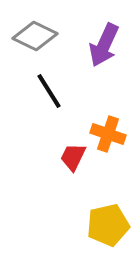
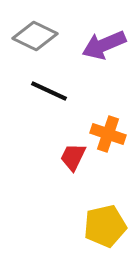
purple arrow: rotated 42 degrees clockwise
black line: rotated 33 degrees counterclockwise
yellow pentagon: moved 3 px left, 1 px down
